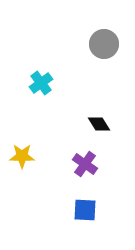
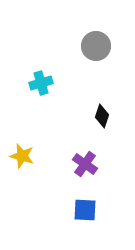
gray circle: moved 8 px left, 2 px down
cyan cross: rotated 20 degrees clockwise
black diamond: moved 3 px right, 8 px up; rotated 50 degrees clockwise
yellow star: rotated 15 degrees clockwise
